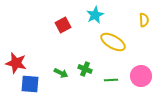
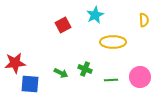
yellow ellipse: rotated 30 degrees counterclockwise
red star: moved 1 px left; rotated 20 degrees counterclockwise
pink circle: moved 1 px left, 1 px down
